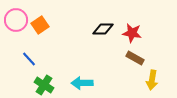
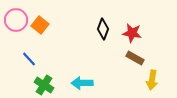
orange square: rotated 18 degrees counterclockwise
black diamond: rotated 70 degrees counterclockwise
